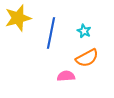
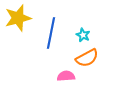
cyan star: moved 1 px left, 4 px down
